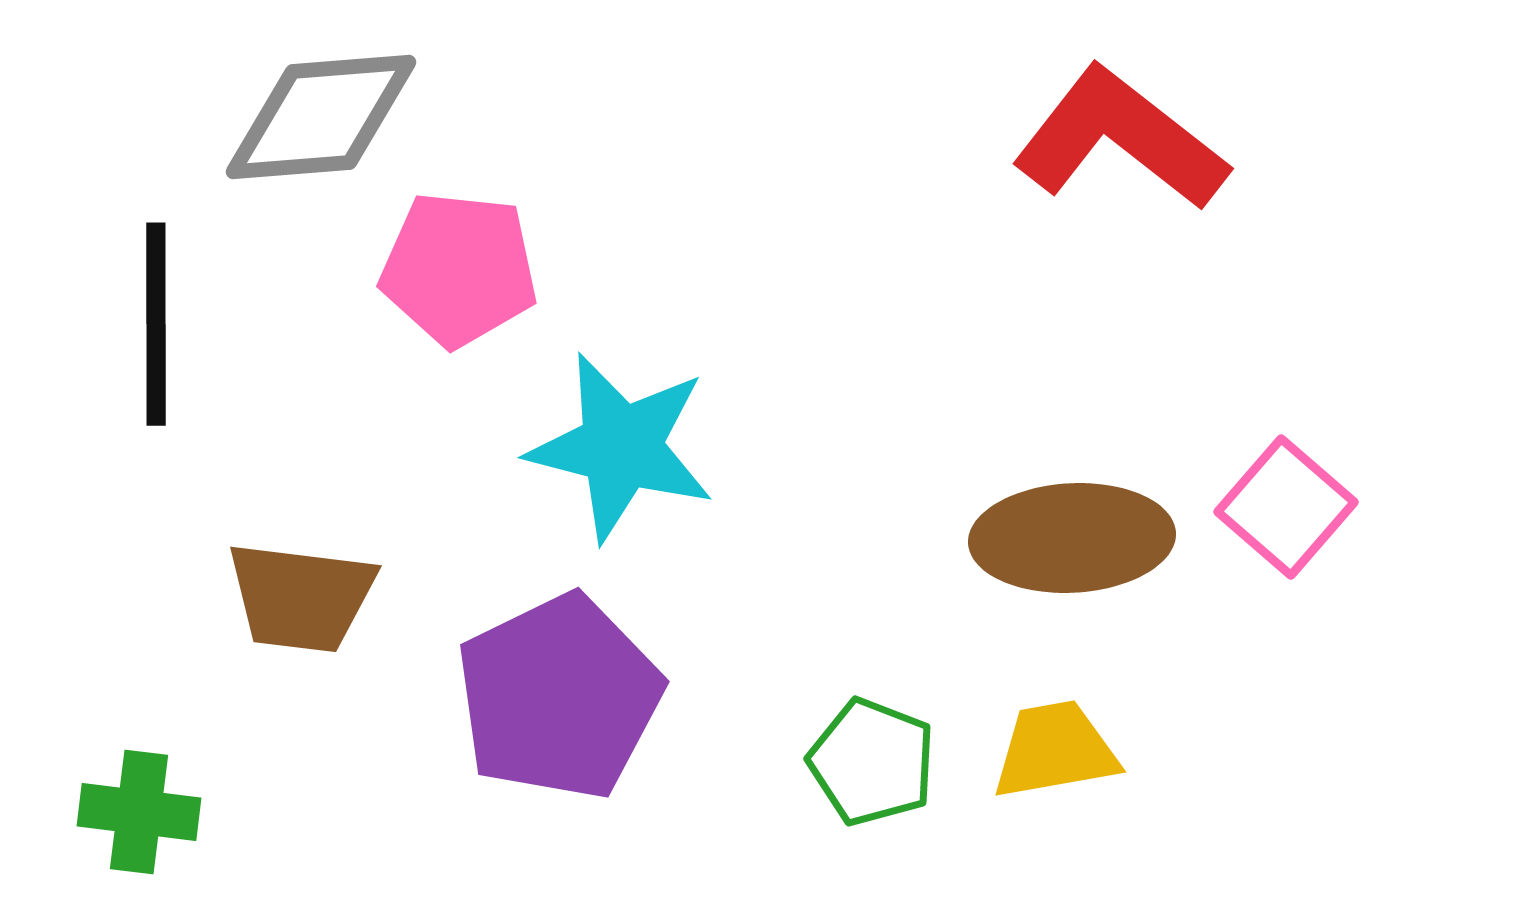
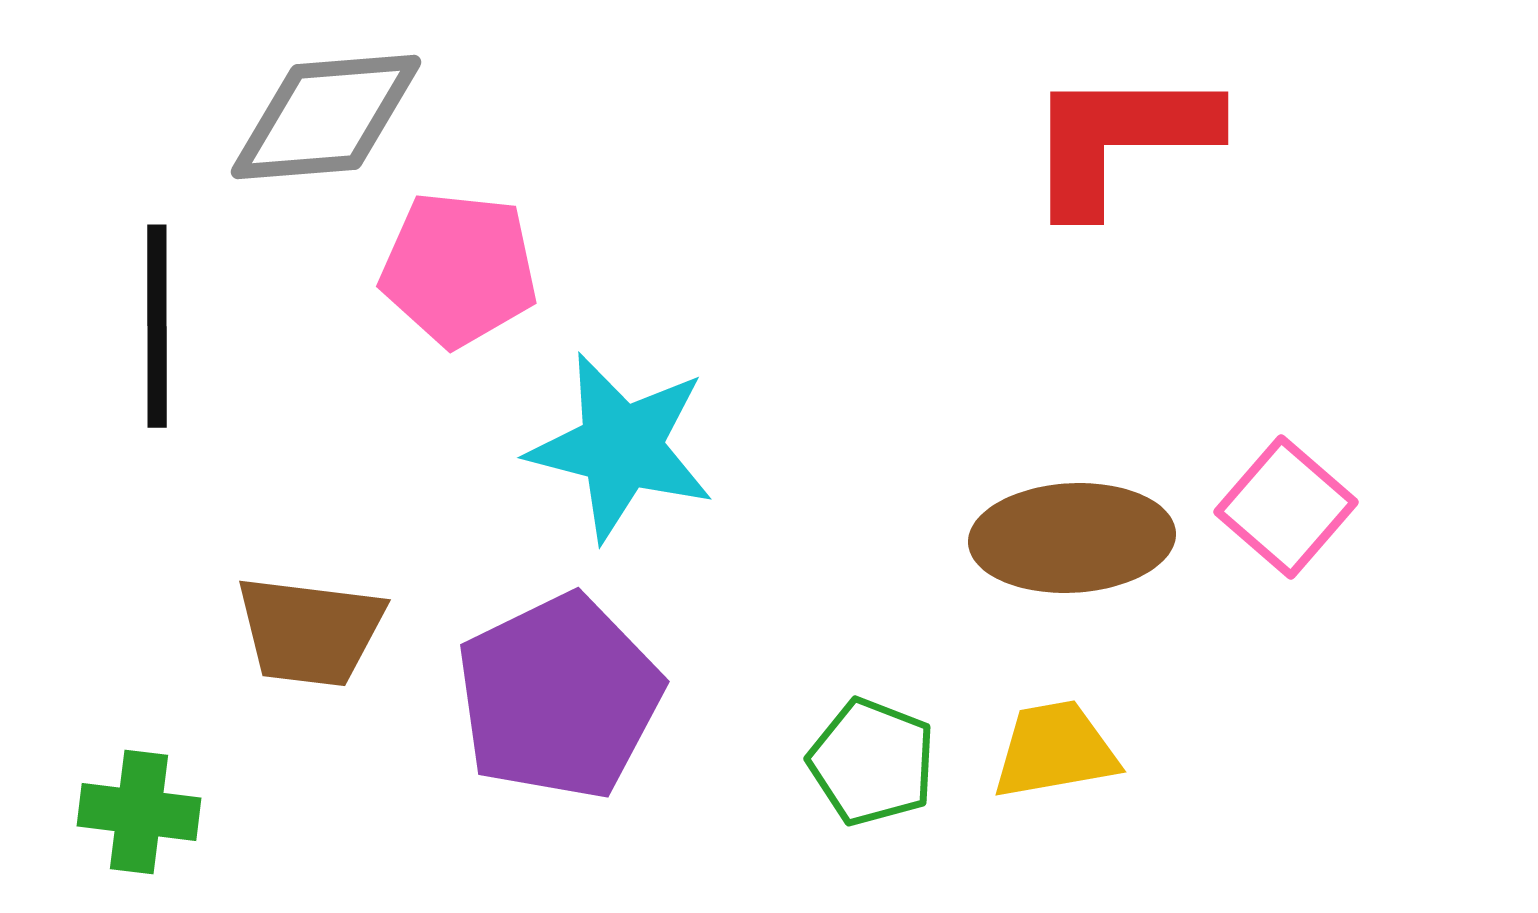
gray diamond: moved 5 px right
red L-shape: rotated 38 degrees counterclockwise
black line: moved 1 px right, 2 px down
brown trapezoid: moved 9 px right, 34 px down
